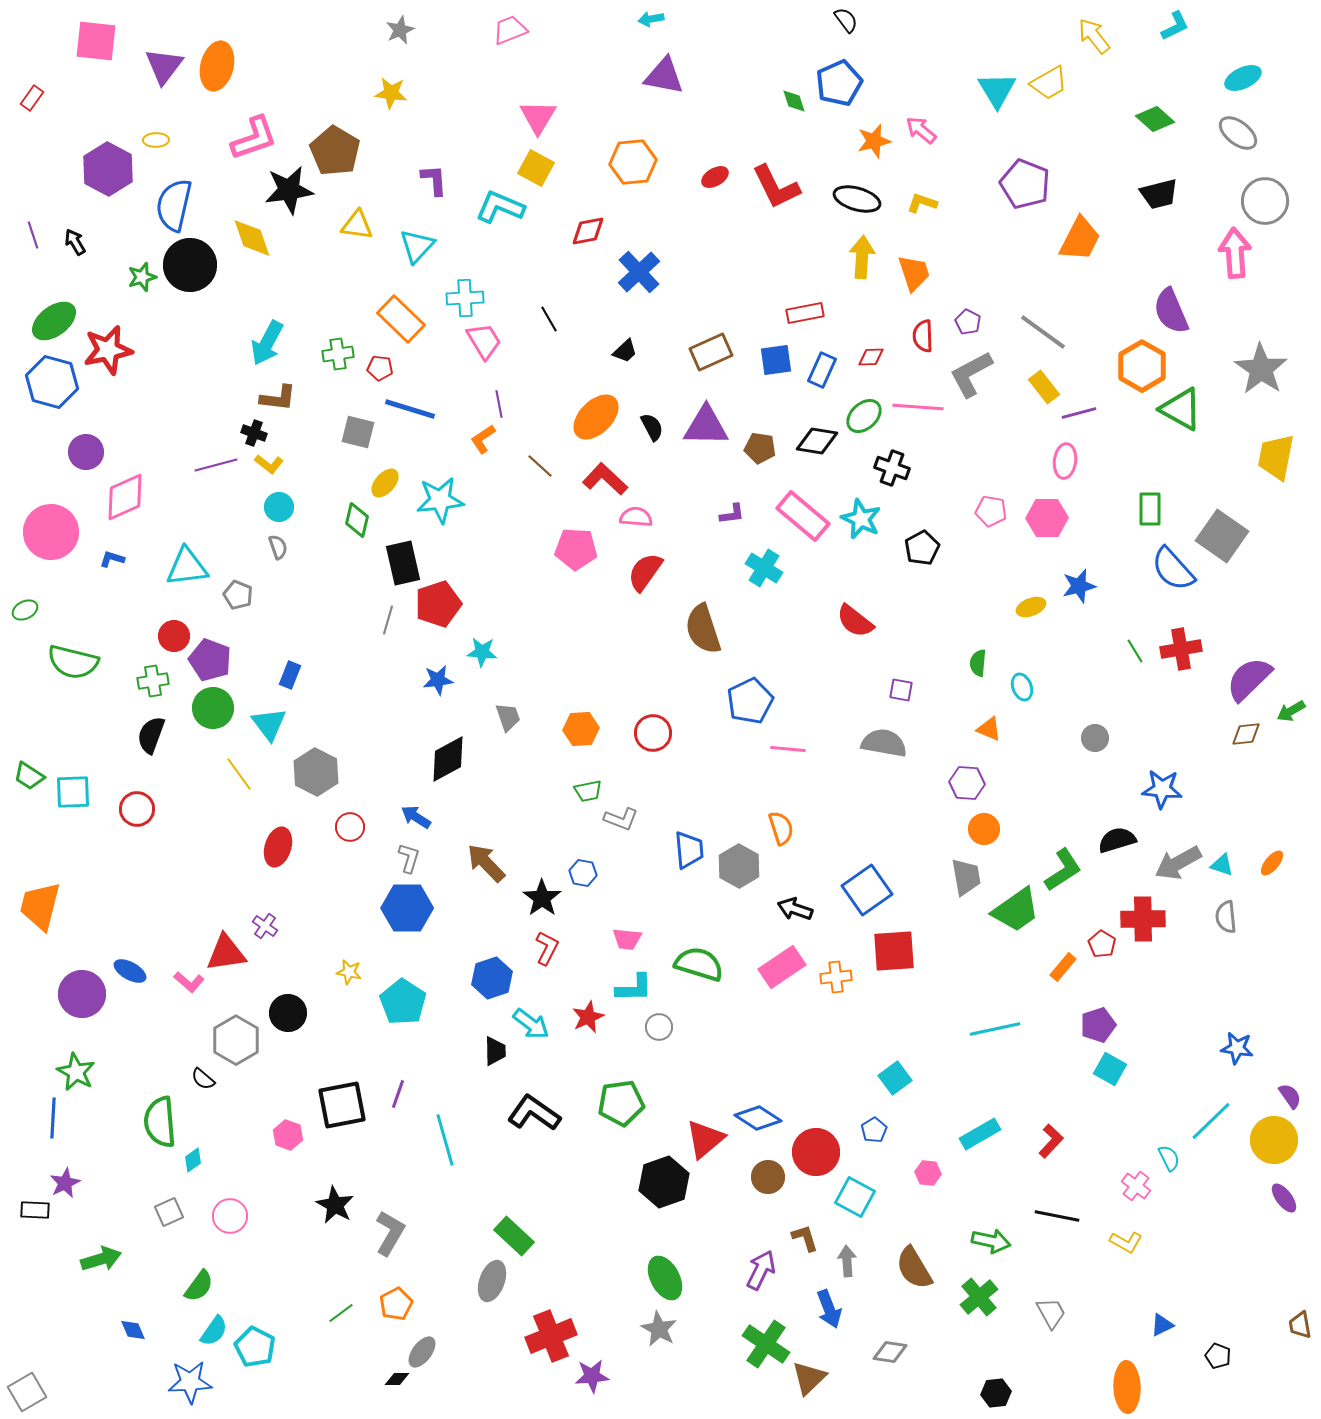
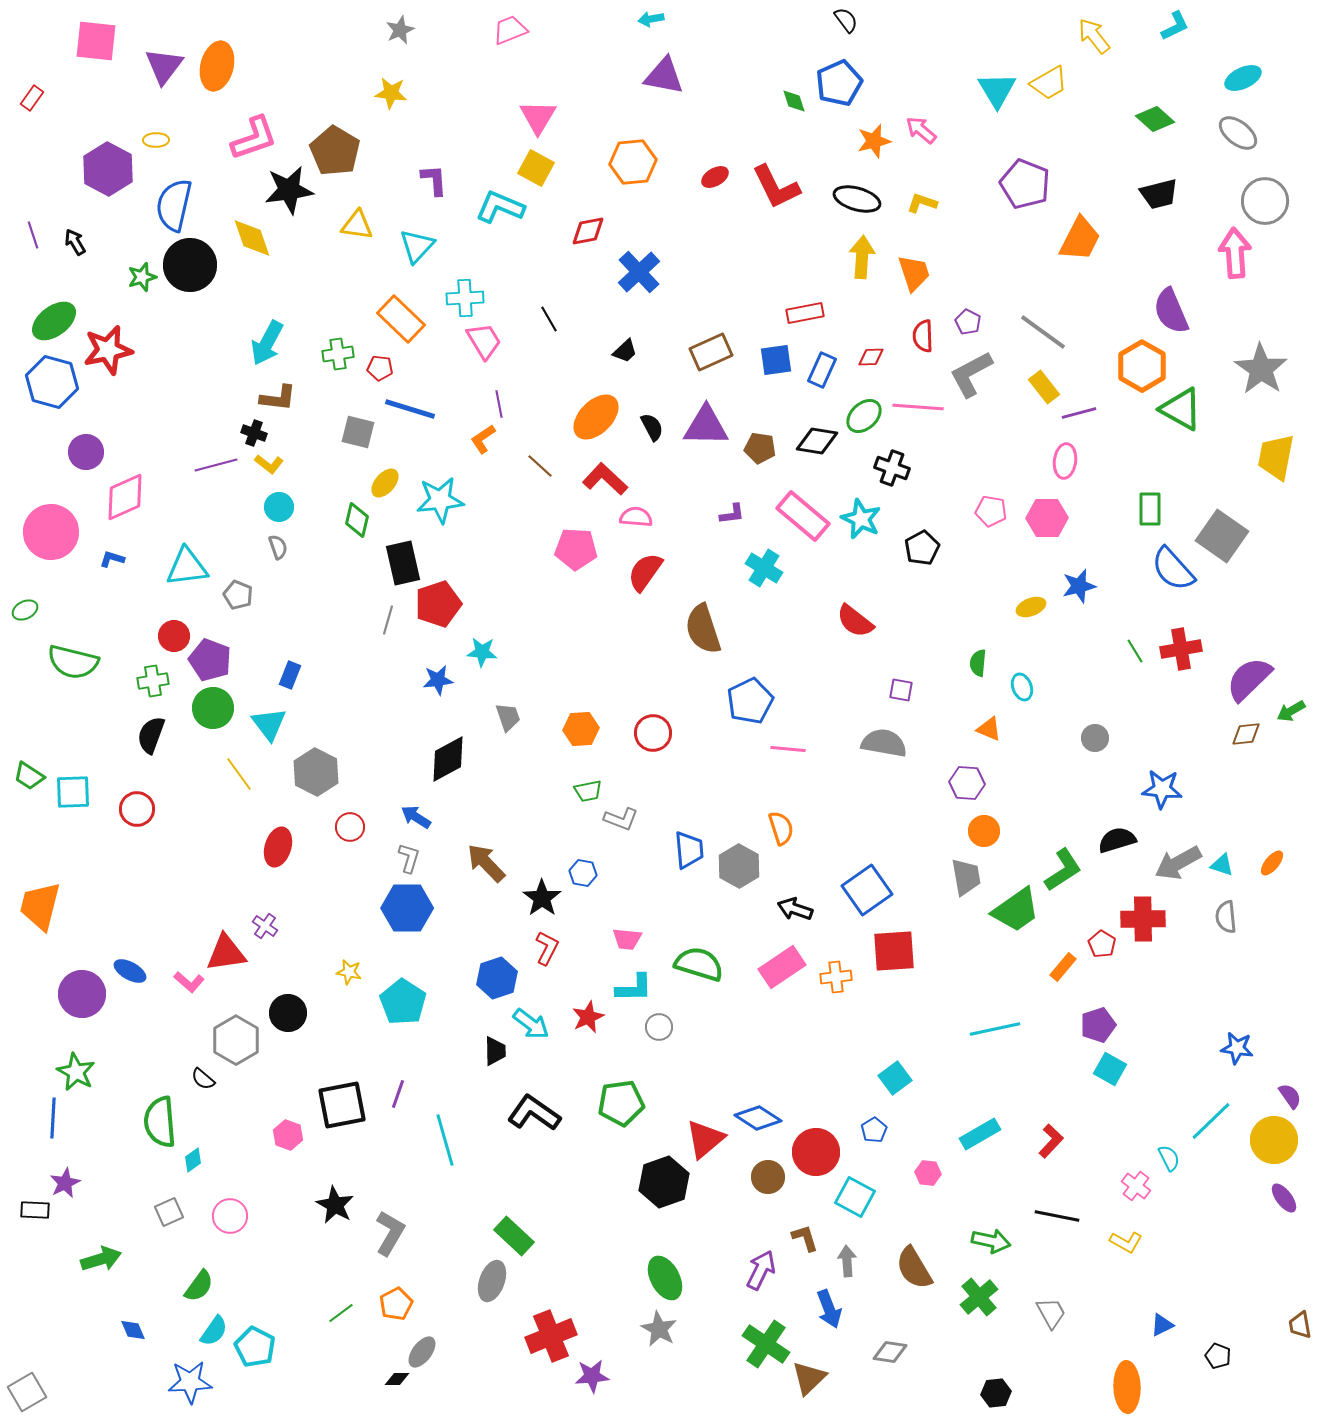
orange circle at (984, 829): moved 2 px down
blue hexagon at (492, 978): moved 5 px right
